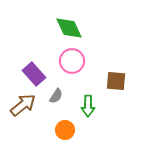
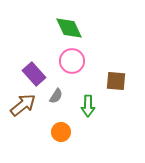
orange circle: moved 4 px left, 2 px down
